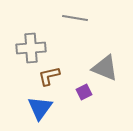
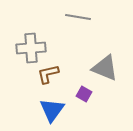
gray line: moved 3 px right, 1 px up
brown L-shape: moved 1 px left, 2 px up
purple square: moved 2 px down; rotated 35 degrees counterclockwise
blue triangle: moved 12 px right, 2 px down
